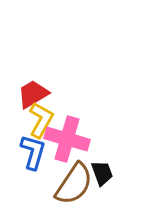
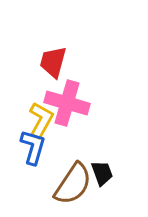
red trapezoid: moved 20 px right, 32 px up; rotated 44 degrees counterclockwise
pink cross: moved 36 px up
blue L-shape: moved 5 px up
brown semicircle: moved 1 px left
